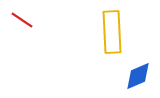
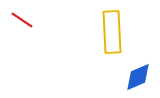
blue diamond: moved 1 px down
